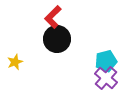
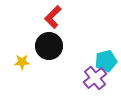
black circle: moved 8 px left, 7 px down
yellow star: moved 7 px right; rotated 21 degrees clockwise
purple cross: moved 11 px left; rotated 10 degrees clockwise
